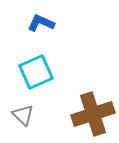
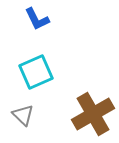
blue L-shape: moved 4 px left, 4 px up; rotated 140 degrees counterclockwise
brown cross: rotated 12 degrees counterclockwise
